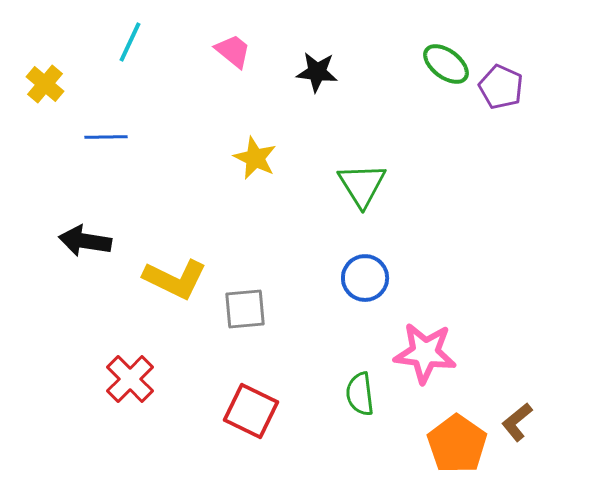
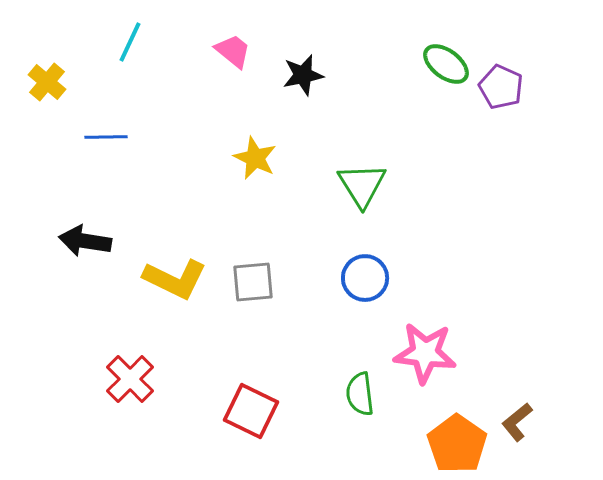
black star: moved 14 px left, 3 px down; rotated 18 degrees counterclockwise
yellow cross: moved 2 px right, 2 px up
gray square: moved 8 px right, 27 px up
